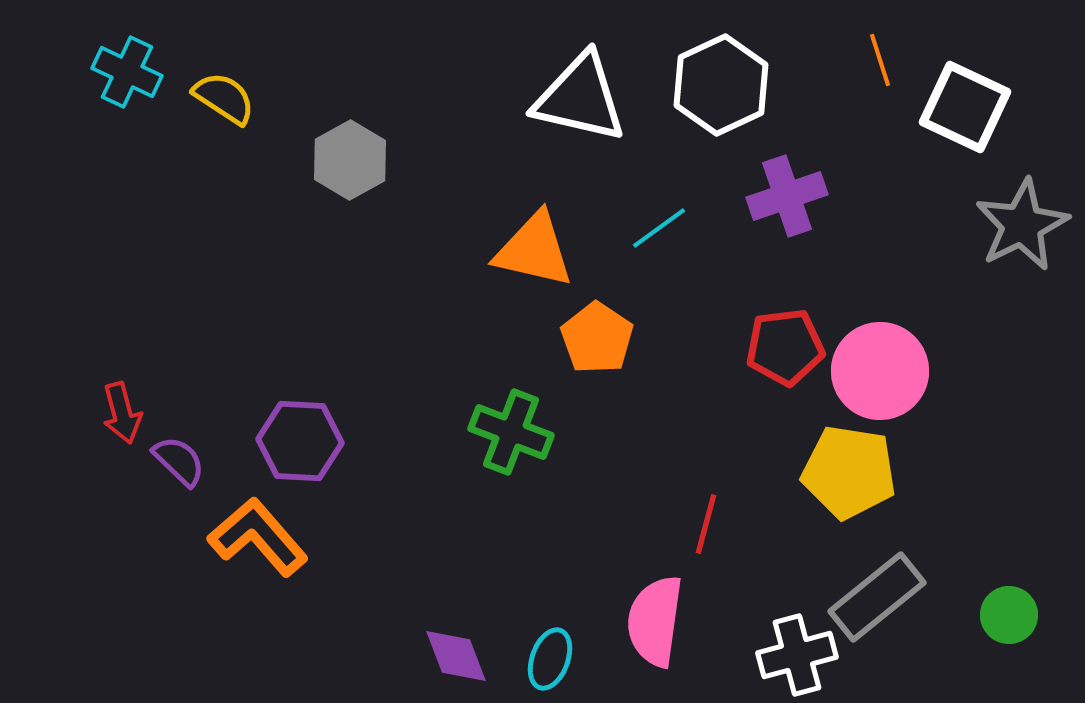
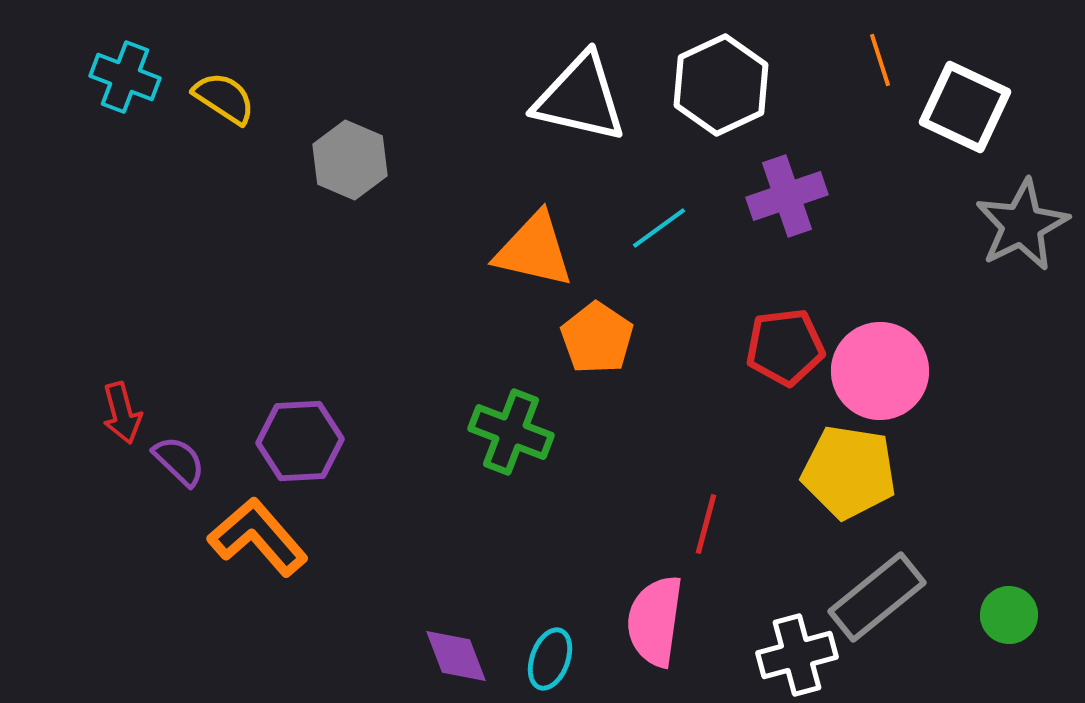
cyan cross: moved 2 px left, 5 px down; rotated 4 degrees counterclockwise
gray hexagon: rotated 8 degrees counterclockwise
purple hexagon: rotated 6 degrees counterclockwise
